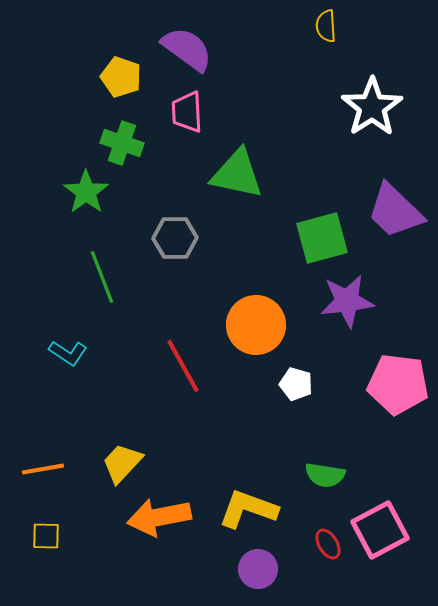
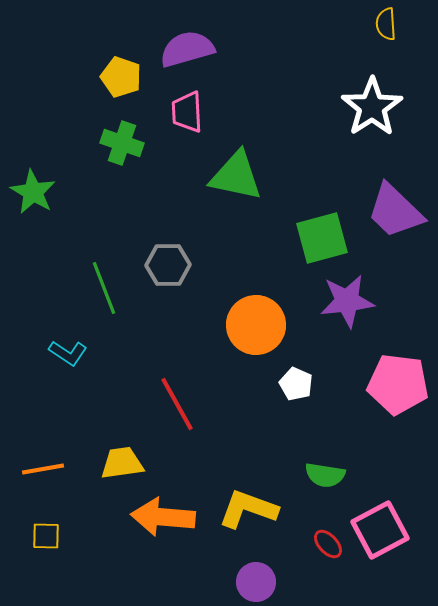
yellow semicircle: moved 60 px right, 2 px up
purple semicircle: rotated 52 degrees counterclockwise
green triangle: moved 1 px left, 2 px down
green star: moved 53 px left; rotated 6 degrees counterclockwise
gray hexagon: moved 7 px left, 27 px down
green line: moved 2 px right, 11 px down
red line: moved 6 px left, 38 px down
white pentagon: rotated 8 degrees clockwise
yellow trapezoid: rotated 39 degrees clockwise
orange arrow: moved 4 px right; rotated 16 degrees clockwise
red ellipse: rotated 12 degrees counterclockwise
purple circle: moved 2 px left, 13 px down
